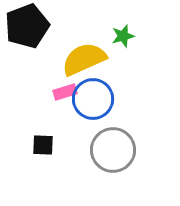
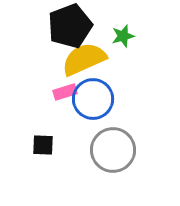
black pentagon: moved 43 px right
